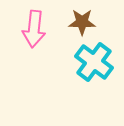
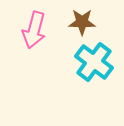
pink arrow: moved 1 px down; rotated 9 degrees clockwise
